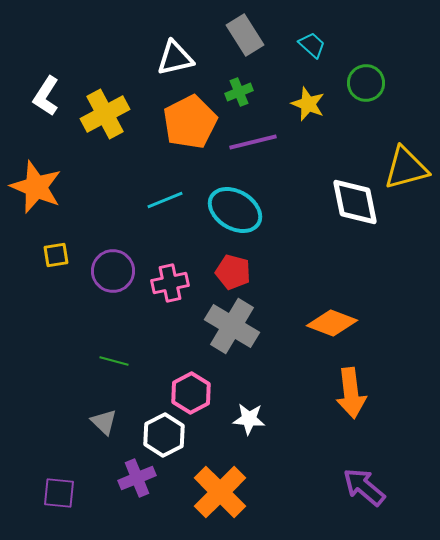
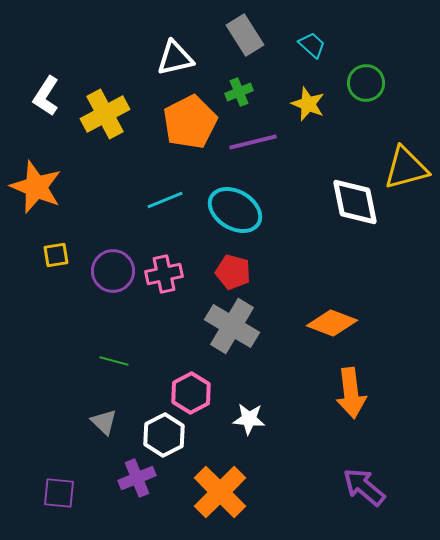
pink cross: moved 6 px left, 9 px up
